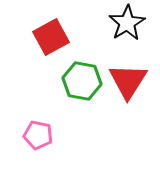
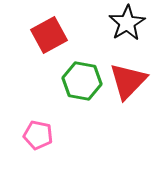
red square: moved 2 px left, 2 px up
red triangle: rotated 12 degrees clockwise
